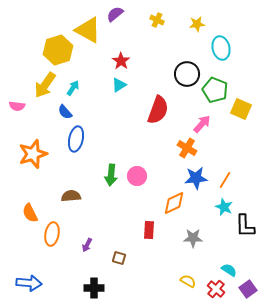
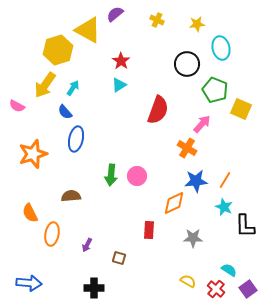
black circle: moved 10 px up
pink semicircle: rotated 21 degrees clockwise
blue star: moved 3 px down
